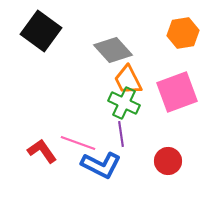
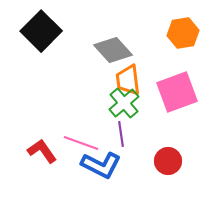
black square: rotated 9 degrees clockwise
orange trapezoid: rotated 20 degrees clockwise
green cross: rotated 24 degrees clockwise
pink line: moved 3 px right
